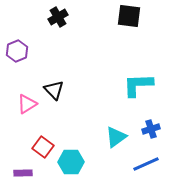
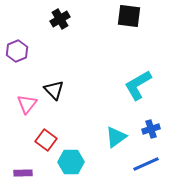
black cross: moved 2 px right, 2 px down
cyan L-shape: rotated 28 degrees counterclockwise
pink triangle: rotated 20 degrees counterclockwise
red square: moved 3 px right, 7 px up
